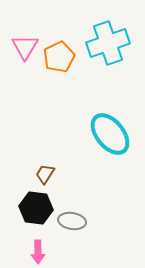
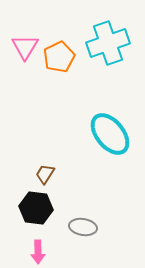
gray ellipse: moved 11 px right, 6 px down
